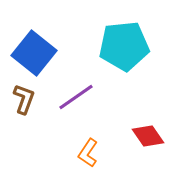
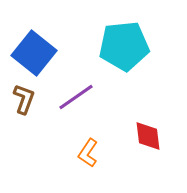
red diamond: rotated 28 degrees clockwise
